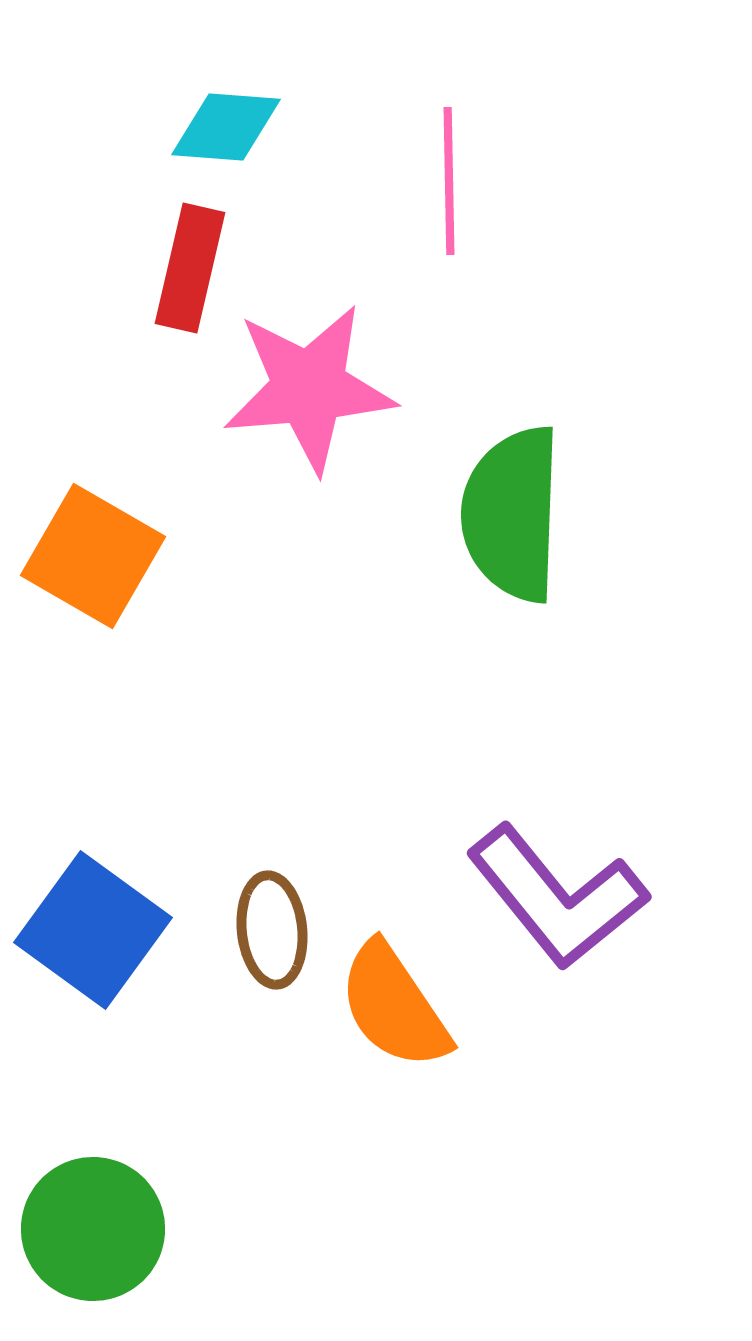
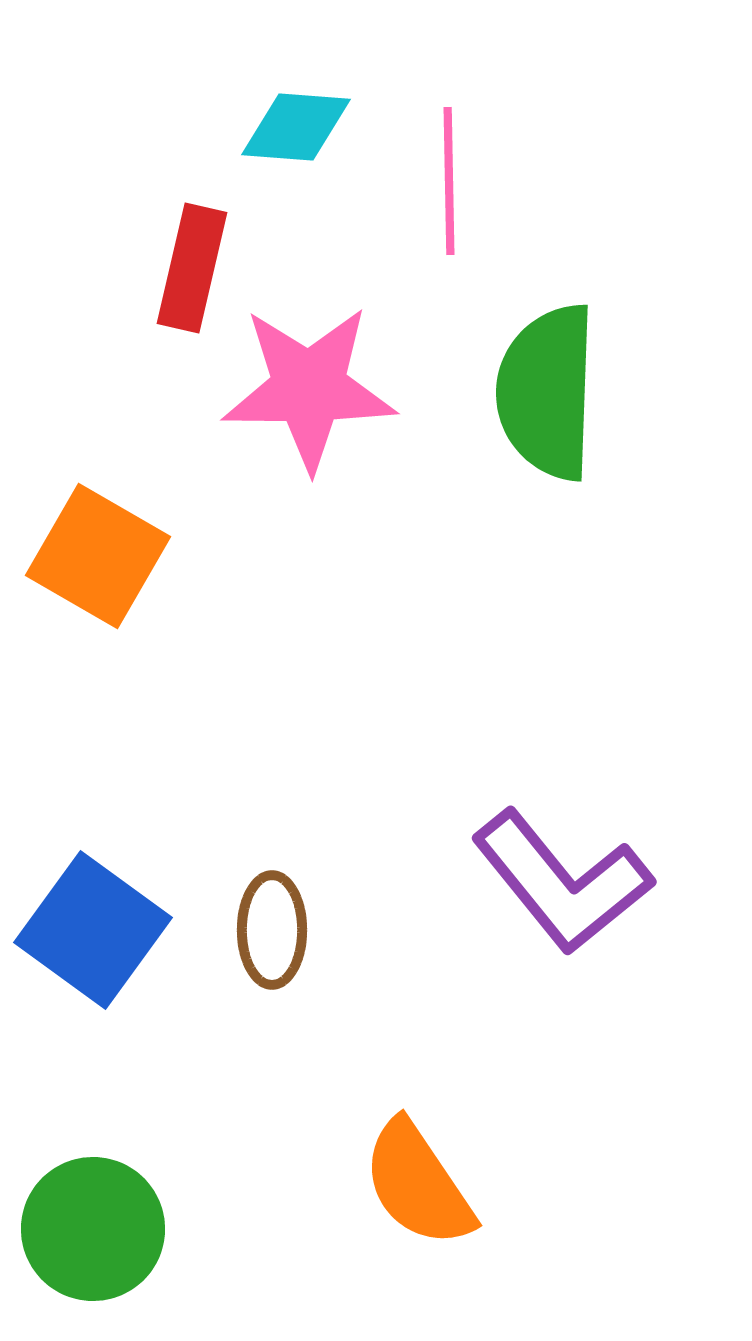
cyan diamond: moved 70 px right
red rectangle: moved 2 px right
pink star: rotated 5 degrees clockwise
green semicircle: moved 35 px right, 122 px up
orange square: moved 5 px right
purple L-shape: moved 5 px right, 15 px up
brown ellipse: rotated 6 degrees clockwise
orange semicircle: moved 24 px right, 178 px down
